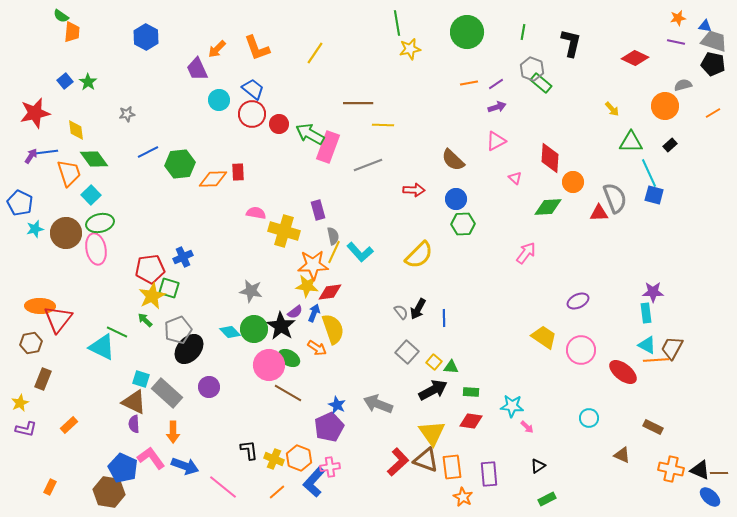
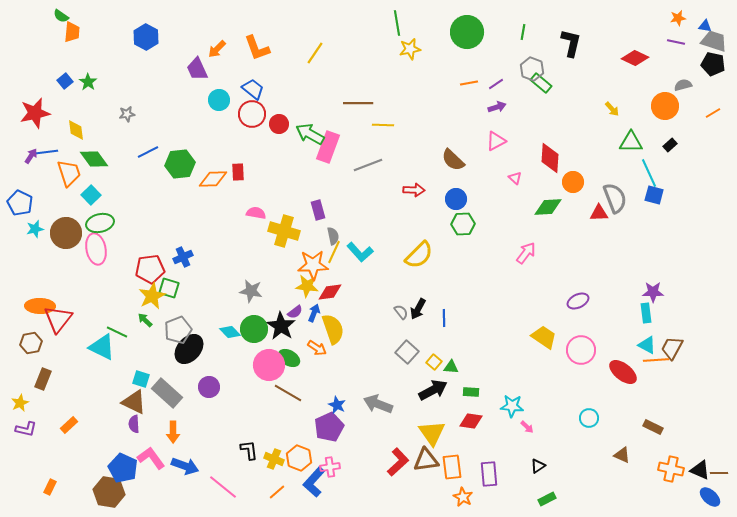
brown triangle at (426, 460): rotated 28 degrees counterclockwise
